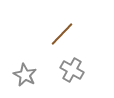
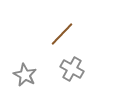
gray cross: moved 1 px up
